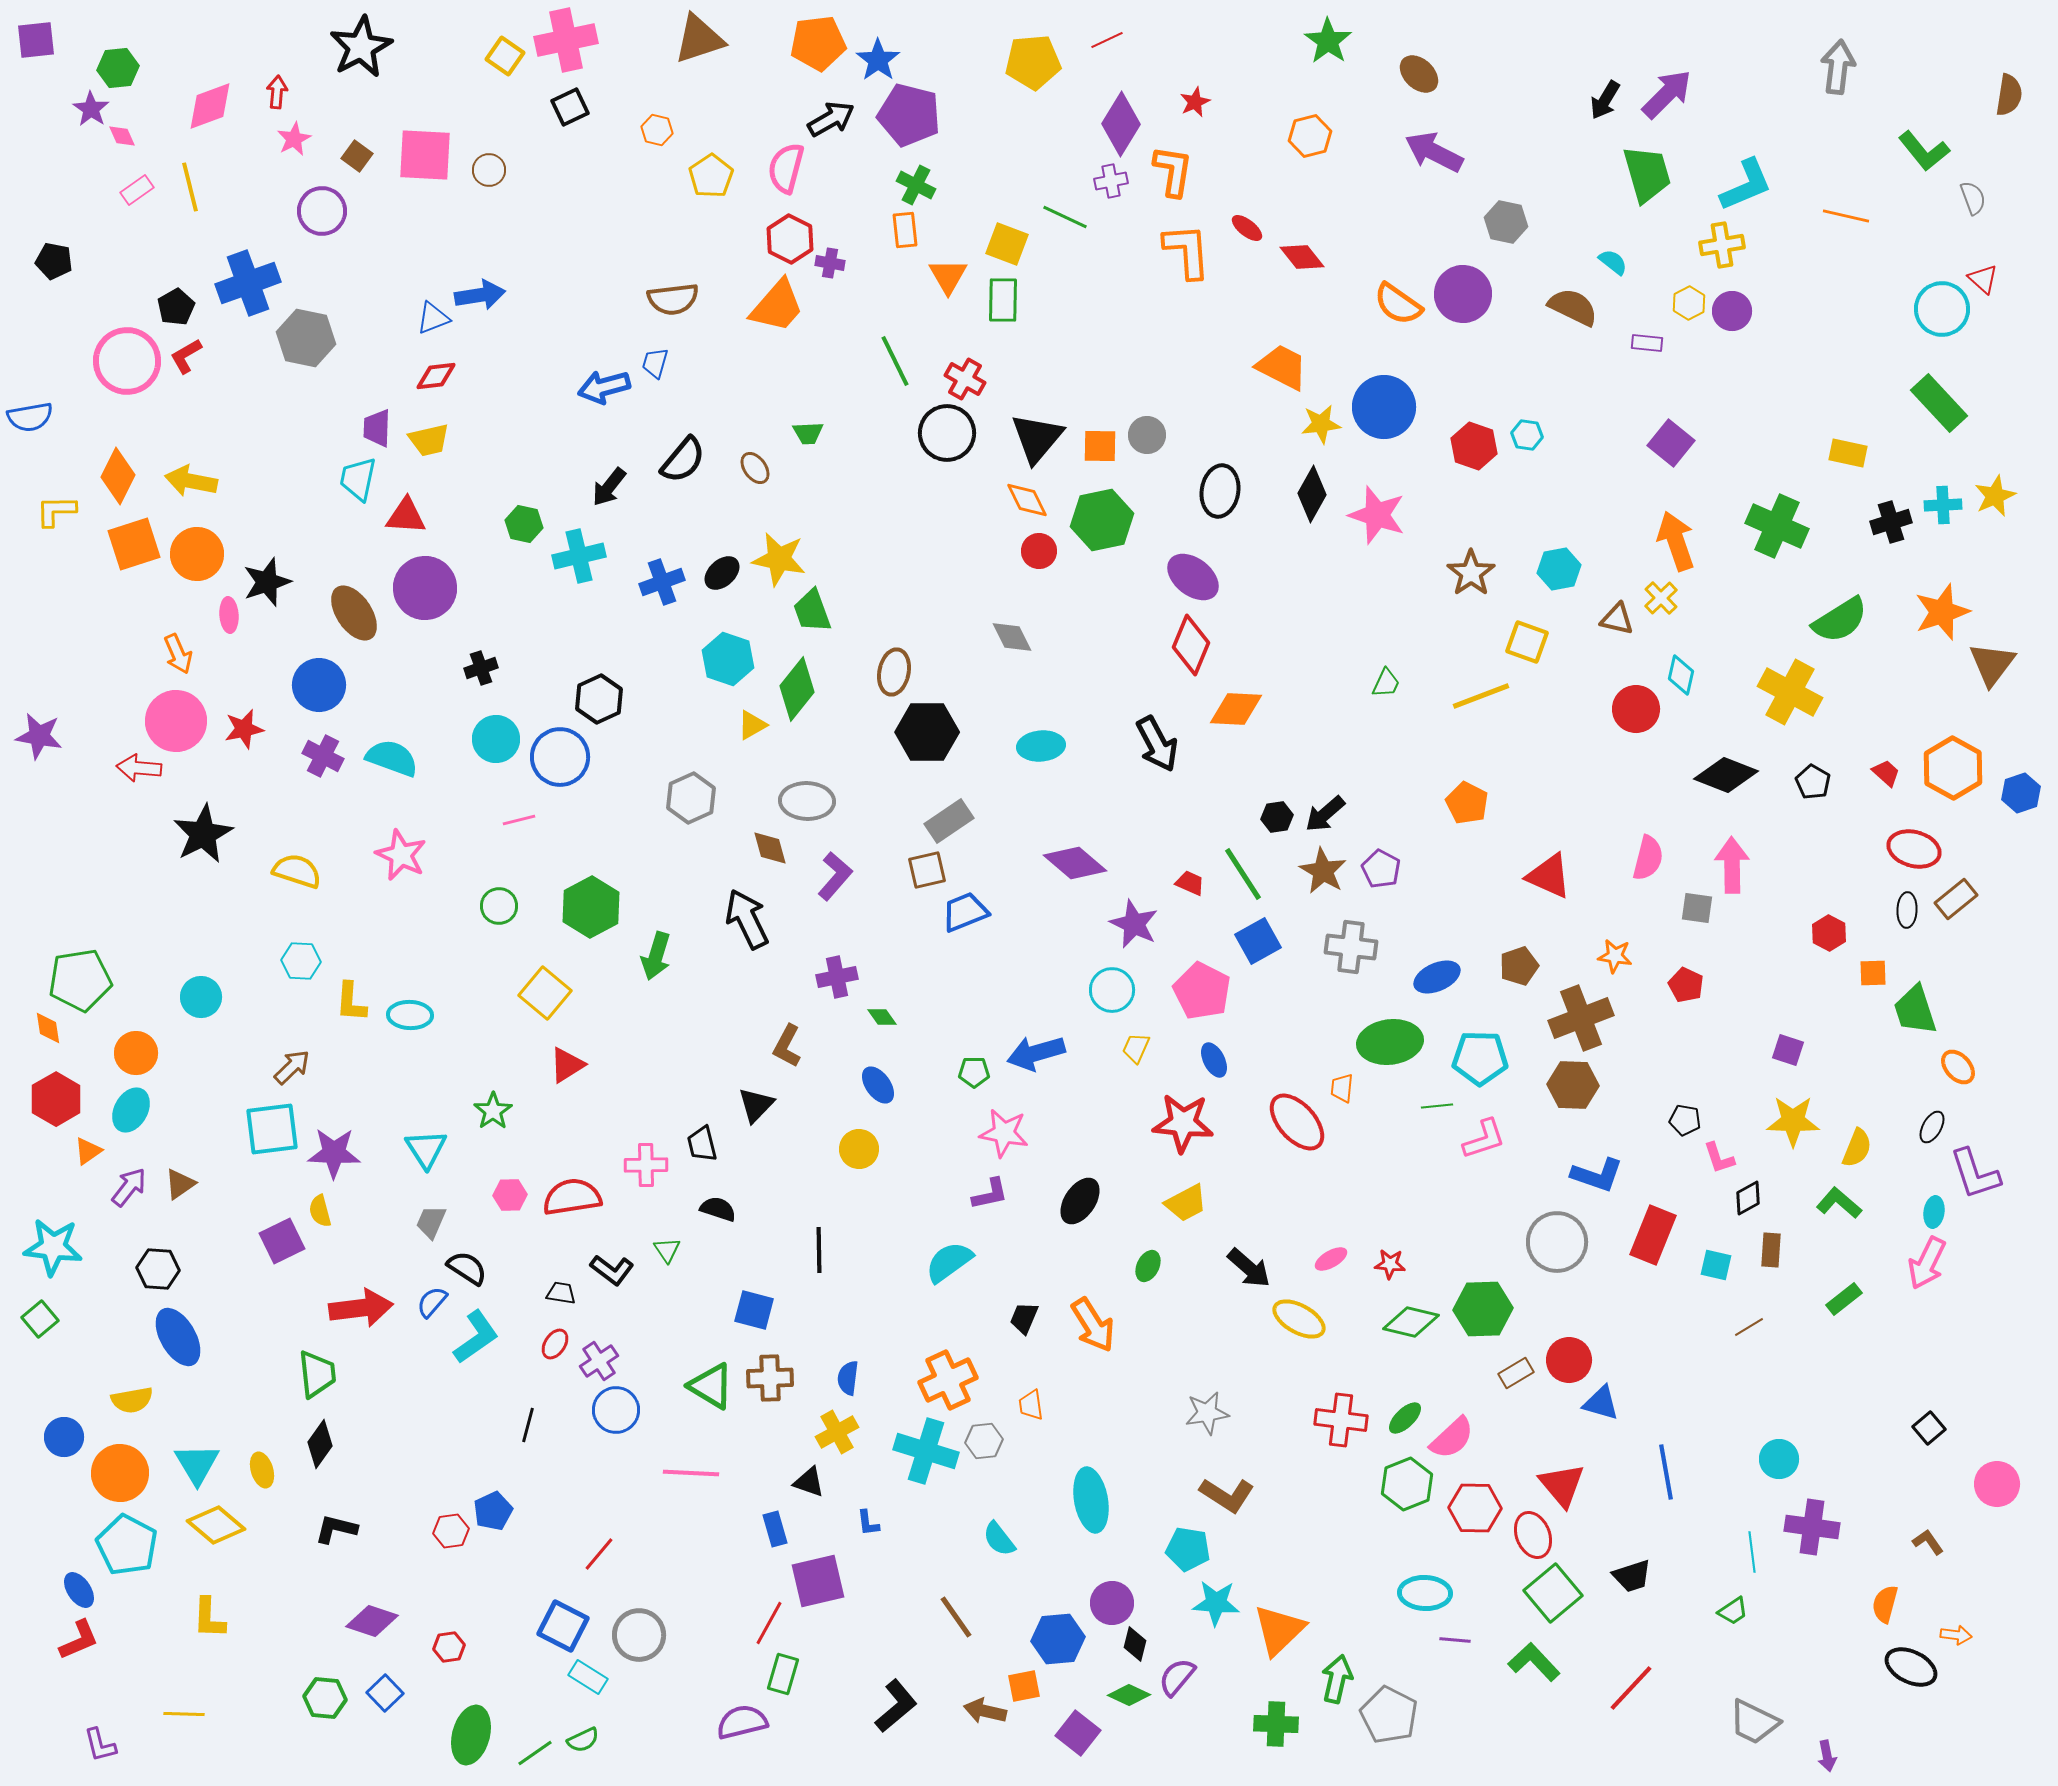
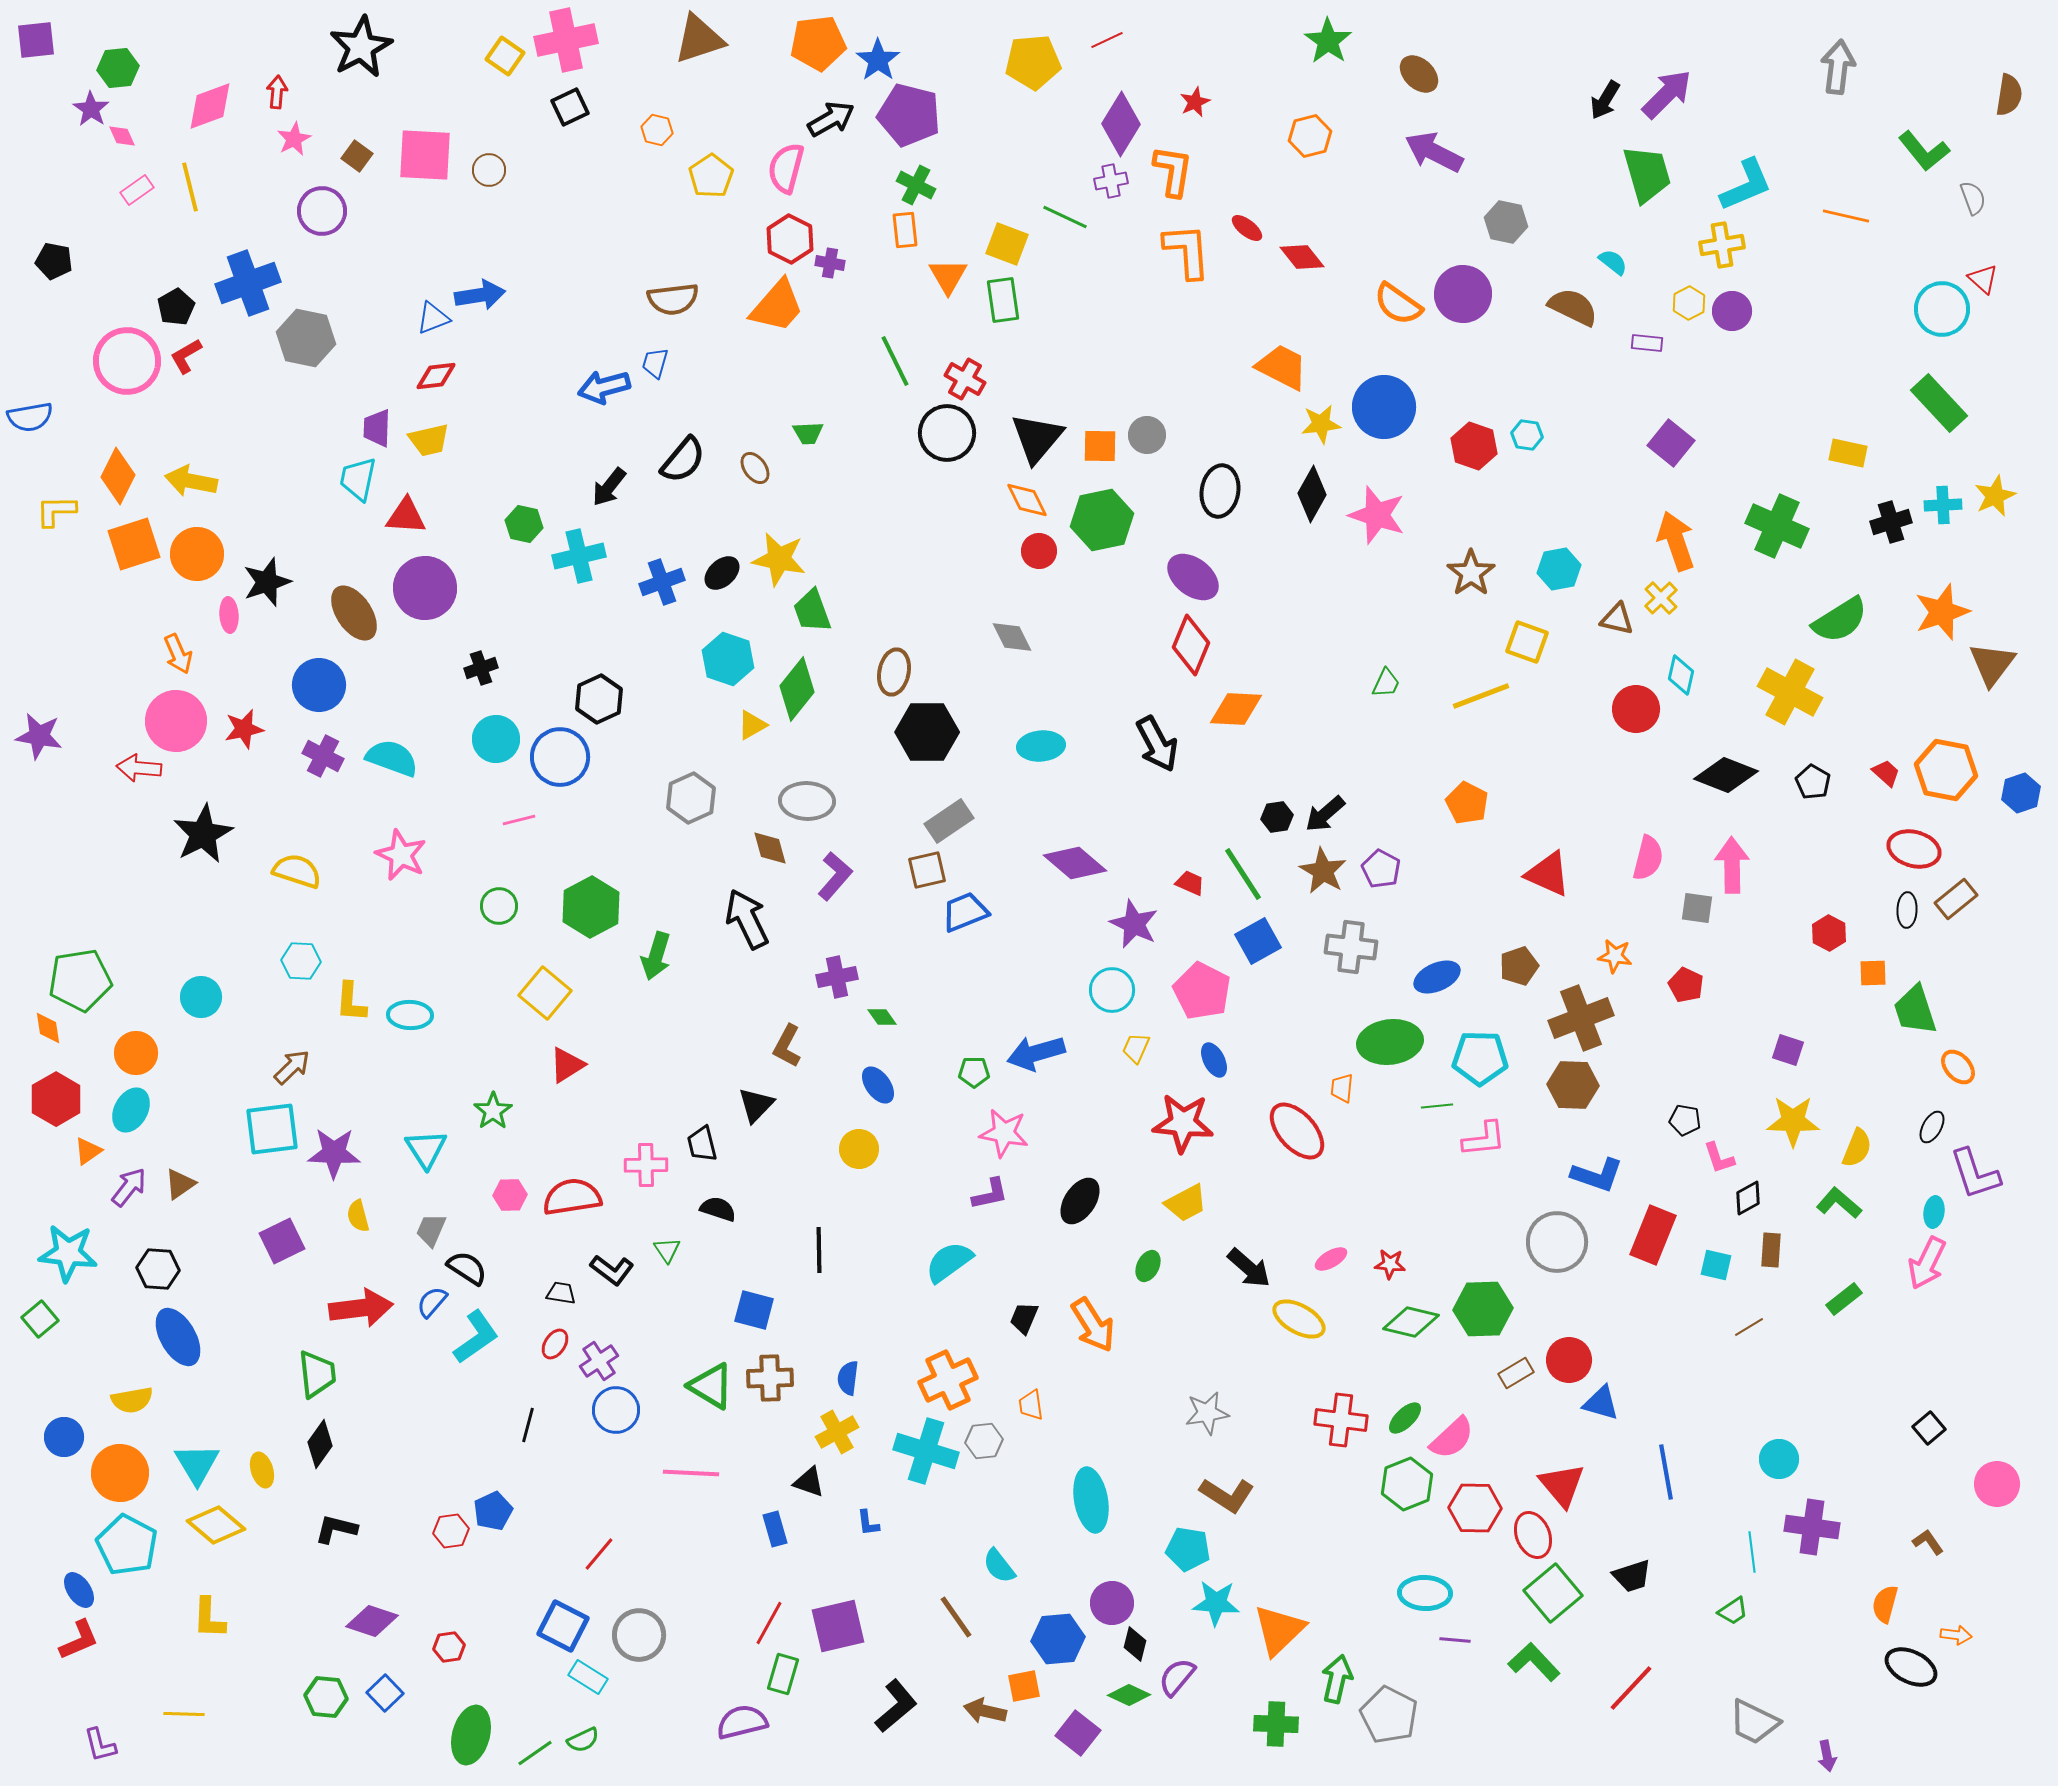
green rectangle at (1003, 300): rotated 9 degrees counterclockwise
orange hexagon at (1953, 768): moved 7 px left, 2 px down; rotated 18 degrees counterclockwise
red triangle at (1549, 876): moved 1 px left, 2 px up
red ellipse at (1297, 1122): moved 9 px down
pink L-shape at (1484, 1139): rotated 12 degrees clockwise
yellow semicircle at (320, 1211): moved 38 px right, 5 px down
gray trapezoid at (431, 1222): moved 8 px down
cyan star at (53, 1247): moved 15 px right, 6 px down
cyan semicircle at (999, 1539): moved 27 px down
purple square at (818, 1581): moved 20 px right, 45 px down
green hexagon at (325, 1698): moved 1 px right, 1 px up
